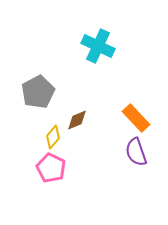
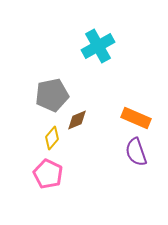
cyan cross: rotated 36 degrees clockwise
gray pentagon: moved 14 px right, 3 px down; rotated 16 degrees clockwise
orange rectangle: rotated 24 degrees counterclockwise
yellow diamond: moved 1 px left, 1 px down
pink pentagon: moved 3 px left, 6 px down
